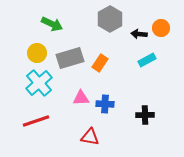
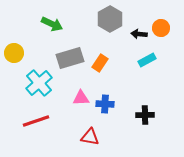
yellow circle: moved 23 px left
